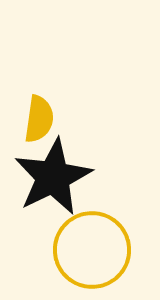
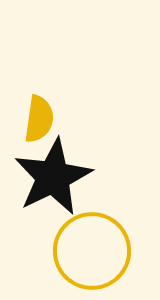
yellow circle: moved 1 px down
